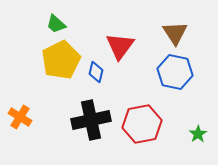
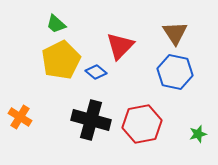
red triangle: rotated 8 degrees clockwise
blue diamond: rotated 65 degrees counterclockwise
black cross: rotated 27 degrees clockwise
green star: rotated 18 degrees clockwise
